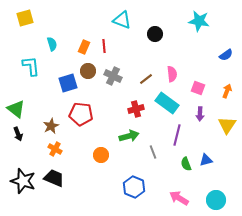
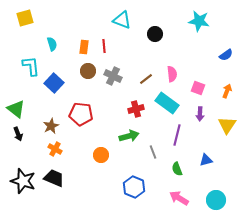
orange rectangle: rotated 16 degrees counterclockwise
blue square: moved 14 px left; rotated 30 degrees counterclockwise
green semicircle: moved 9 px left, 5 px down
